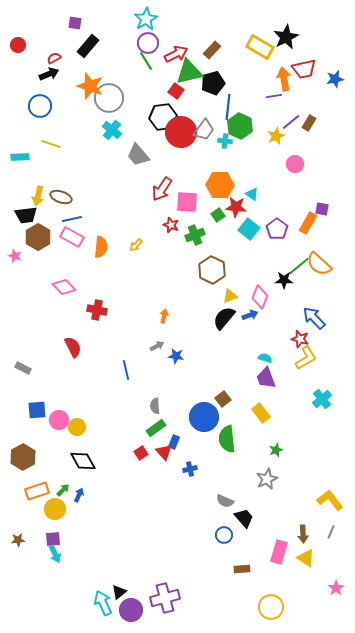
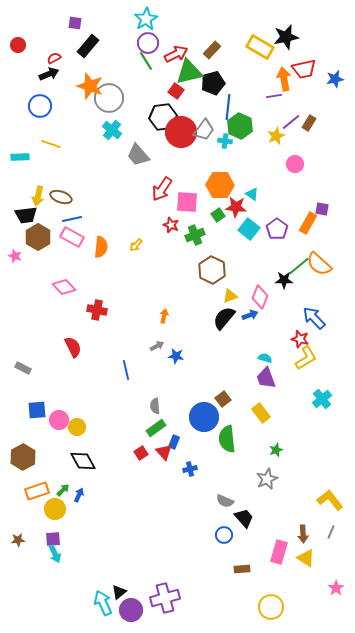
black star at (286, 37): rotated 15 degrees clockwise
